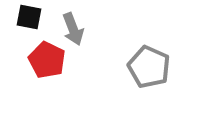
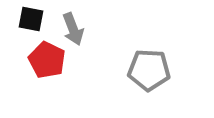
black square: moved 2 px right, 2 px down
gray pentagon: moved 3 px down; rotated 21 degrees counterclockwise
